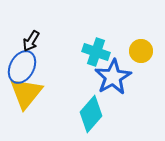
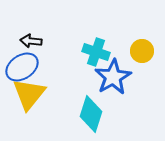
black arrow: rotated 65 degrees clockwise
yellow circle: moved 1 px right
blue ellipse: rotated 28 degrees clockwise
yellow triangle: moved 3 px right, 1 px down
cyan diamond: rotated 24 degrees counterclockwise
